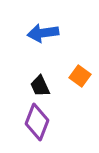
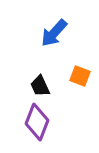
blue arrow: moved 11 px right; rotated 40 degrees counterclockwise
orange square: rotated 15 degrees counterclockwise
